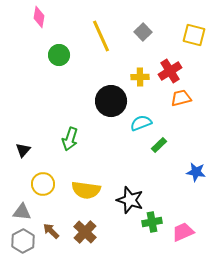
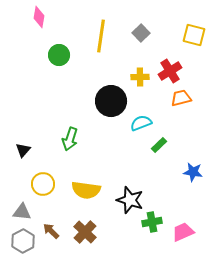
gray square: moved 2 px left, 1 px down
yellow line: rotated 32 degrees clockwise
blue star: moved 3 px left
